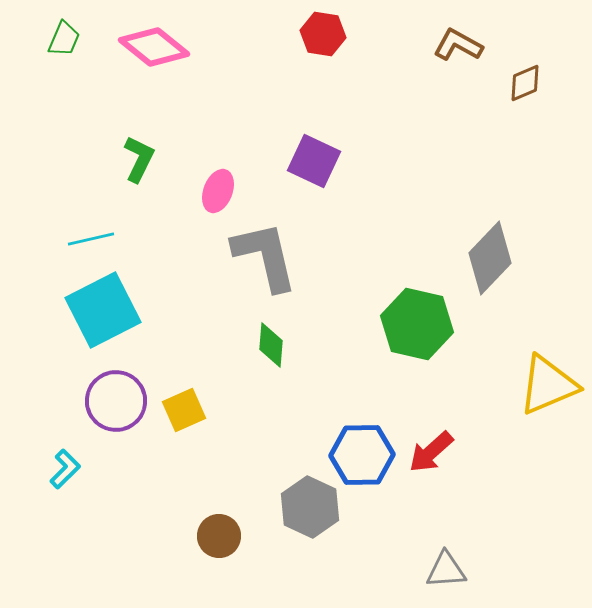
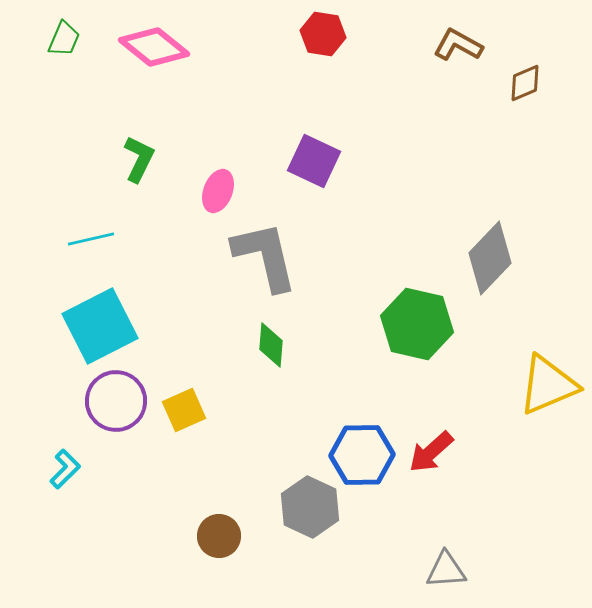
cyan square: moved 3 px left, 16 px down
